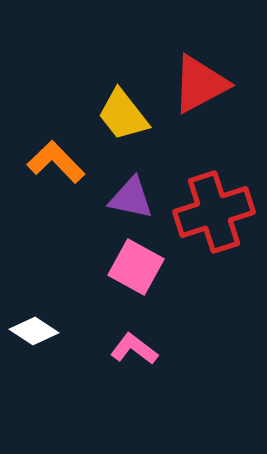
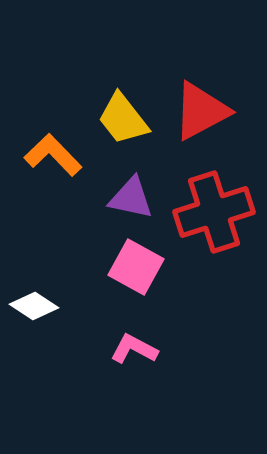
red triangle: moved 1 px right, 27 px down
yellow trapezoid: moved 4 px down
orange L-shape: moved 3 px left, 7 px up
white diamond: moved 25 px up
pink L-shape: rotated 9 degrees counterclockwise
